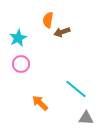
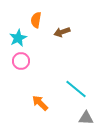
orange semicircle: moved 12 px left
pink circle: moved 3 px up
